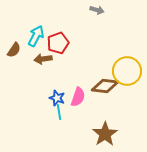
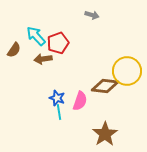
gray arrow: moved 5 px left, 5 px down
cyan arrow: rotated 70 degrees counterclockwise
pink semicircle: moved 2 px right, 4 px down
